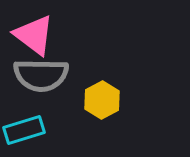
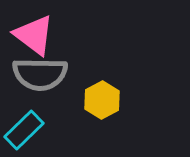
gray semicircle: moved 1 px left, 1 px up
cyan rectangle: rotated 27 degrees counterclockwise
